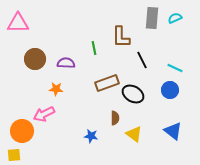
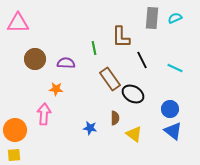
brown rectangle: moved 3 px right, 4 px up; rotated 75 degrees clockwise
blue circle: moved 19 px down
pink arrow: rotated 120 degrees clockwise
orange circle: moved 7 px left, 1 px up
blue star: moved 1 px left, 8 px up
